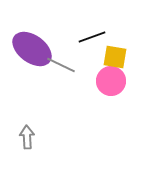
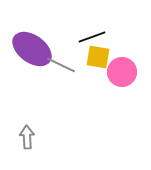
yellow square: moved 17 px left
pink circle: moved 11 px right, 9 px up
